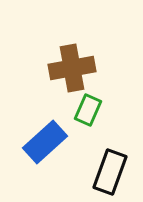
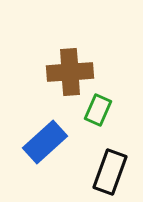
brown cross: moved 2 px left, 4 px down; rotated 6 degrees clockwise
green rectangle: moved 10 px right
